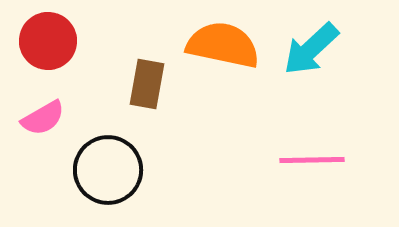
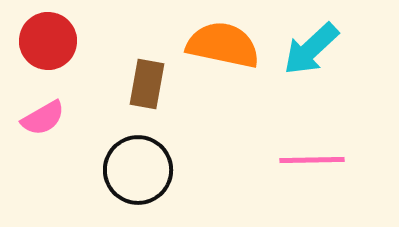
black circle: moved 30 px right
